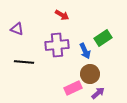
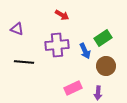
brown circle: moved 16 px right, 8 px up
purple arrow: rotated 136 degrees clockwise
